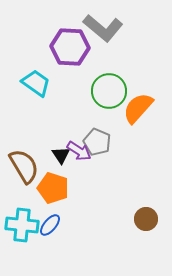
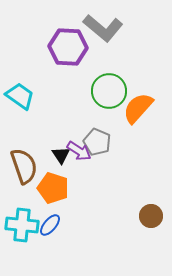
purple hexagon: moved 2 px left
cyan trapezoid: moved 16 px left, 13 px down
brown semicircle: rotated 12 degrees clockwise
brown circle: moved 5 px right, 3 px up
